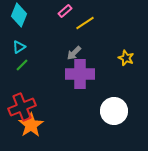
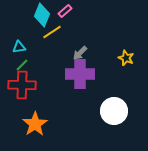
cyan diamond: moved 23 px right
yellow line: moved 33 px left, 9 px down
cyan triangle: rotated 24 degrees clockwise
gray arrow: moved 6 px right
red cross: moved 22 px up; rotated 24 degrees clockwise
orange star: moved 4 px right, 1 px up
